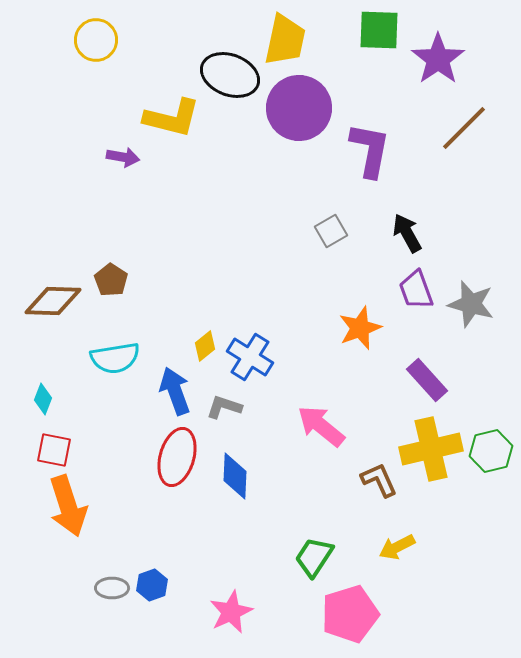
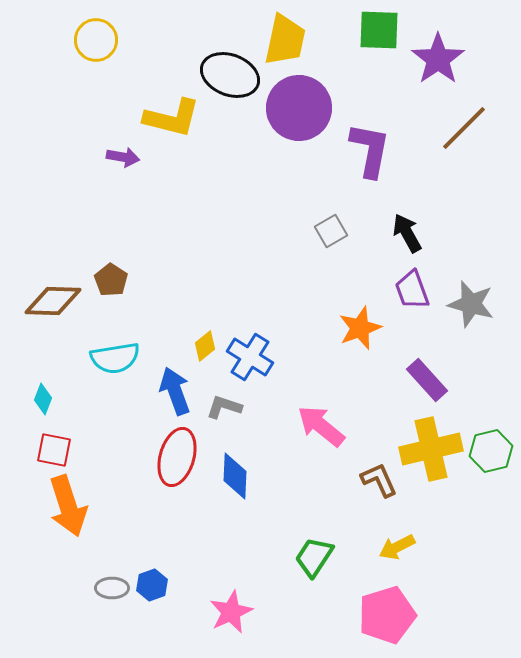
purple trapezoid: moved 4 px left
pink pentagon: moved 37 px right, 1 px down
